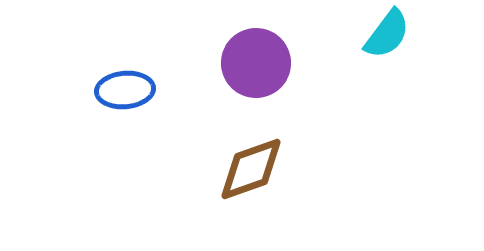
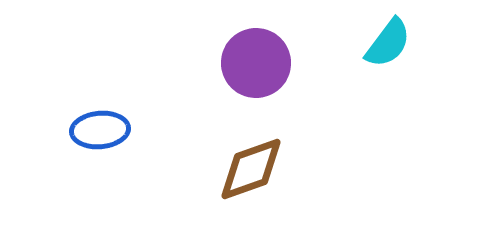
cyan semicircle: moved 1 px right, 9 px down
blue ellipse: moved 25 px left, 40 px down
